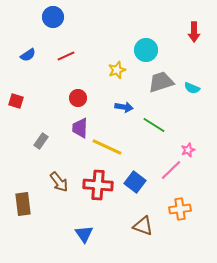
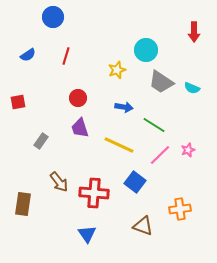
red line: rotated 48 degrees counterclockwise
gray trapezoid: rotated 128 degrees counterclockwise
red square: moved 2 px right, 1 px down; rotated 28 degrees counterclockwise
purple trapezoid: rotated 20 degrees counterclockwise
yellow line: moved 12 px right, 2 px up
pink line: moved 11 px left, 15 px up
red cross: moved 4 px left, 8 px down
brown rectangle: rotated 15 degrees clockwise
blue triangle: moved 3 px right
